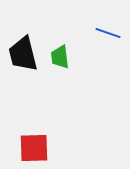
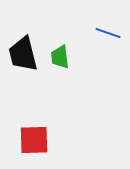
red square: moved 8 px up
